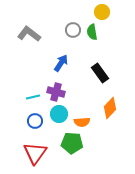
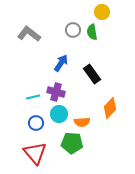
black rectangle: moved 8 px left, 1 px down
blue circle: moved 1 px right, 2 px down
red triangle: rotated 15 degrees counterclockwise
